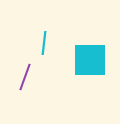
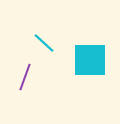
cyan line: rotated 55 degrees counterclockwise
